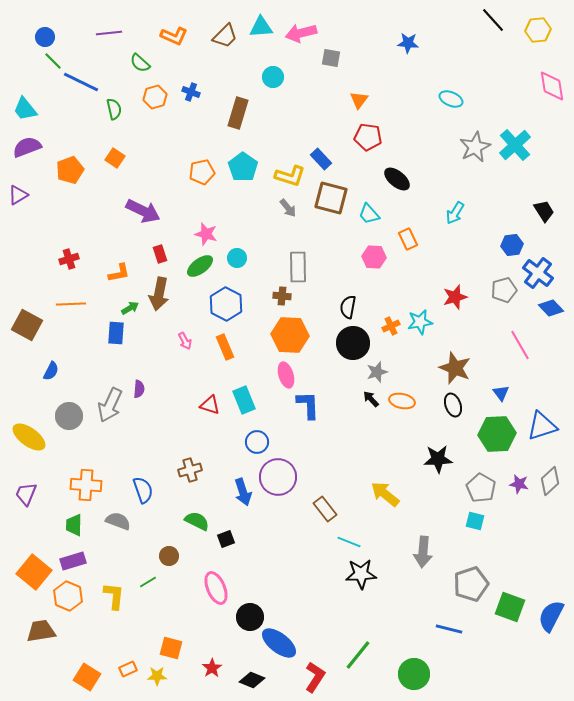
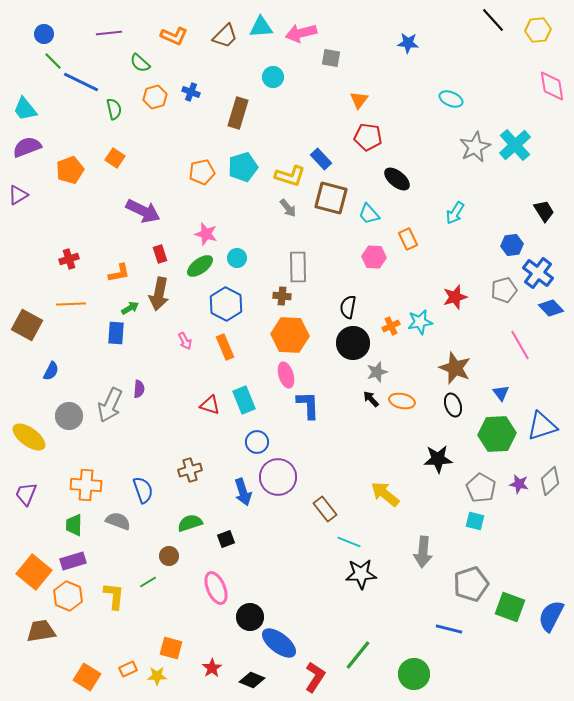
blue circle at (45, 37): moved 1 px left, 3 px up
cyan pentagon at (243, 167): rotated 20 degrees clockwise
green semicircle at (197, 521): moved 7 px left, 2 px down; rotated 45 degrees counterclockwise
